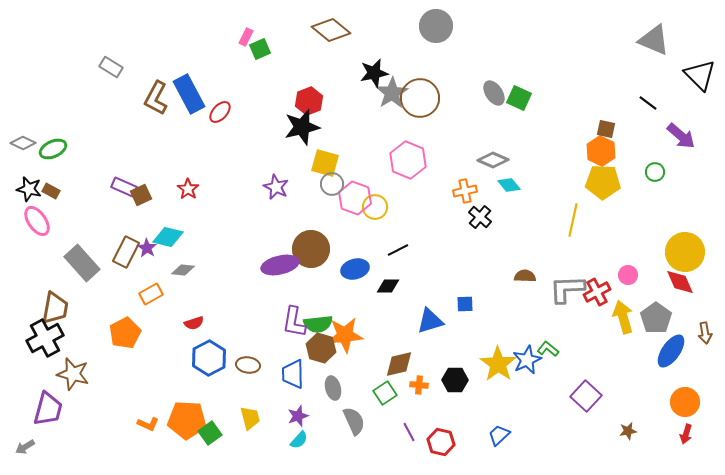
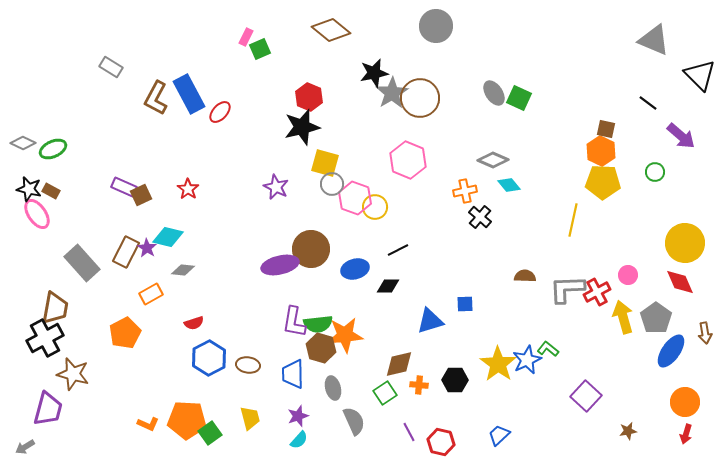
red hexagon at (309, 101): moved 4 px up; rotated 16 degrees counterclockwise
pink ellipse at (37, 221): moved 7 px up
yellow circle at (685, 252): moved 9 px up
